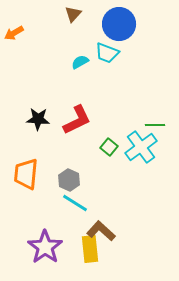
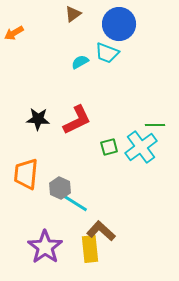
brown triangle: rotated 12 degrees clockwise
green square: rotated 36 degrees clockwise
gray hexagon: moved 9 px left, 8 px down
